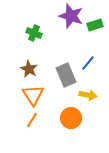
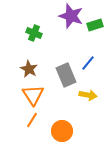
orange circle: moved 9 px left, 13 px down
